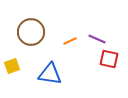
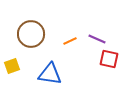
brown circle: moved 2 px down
